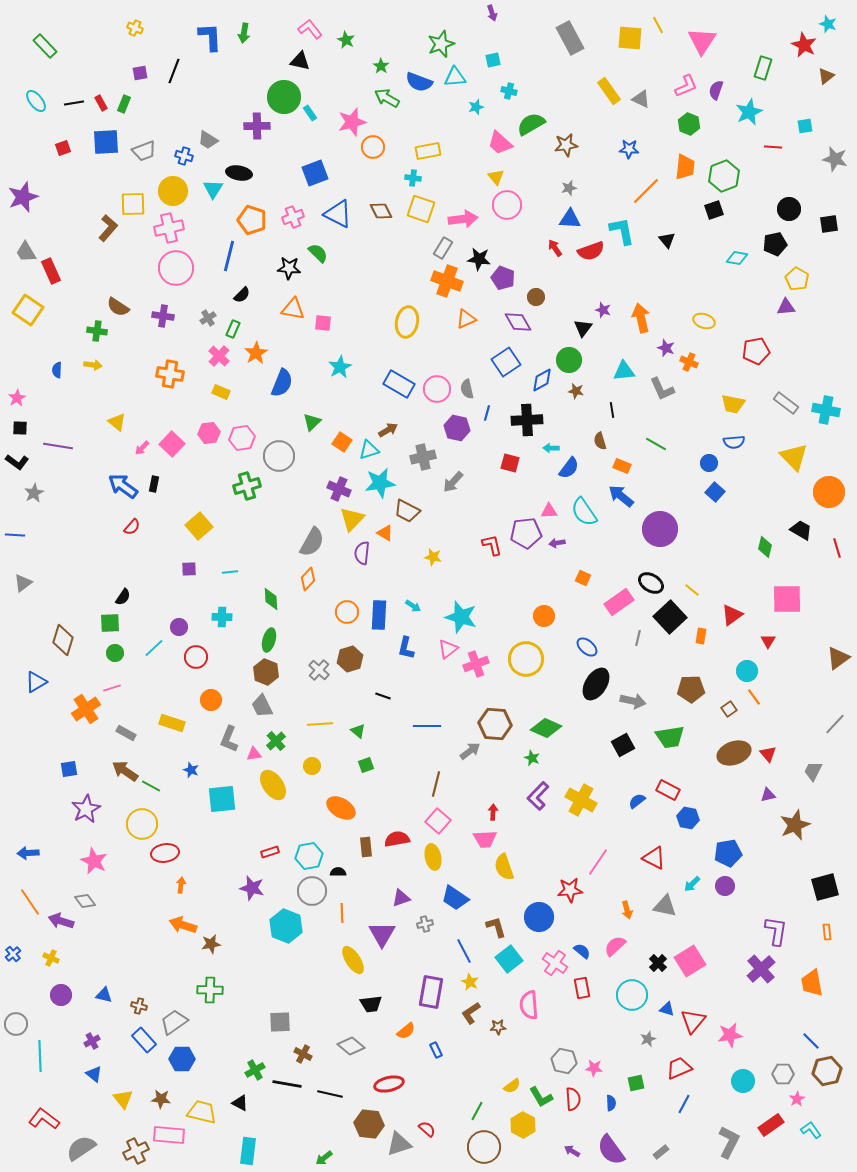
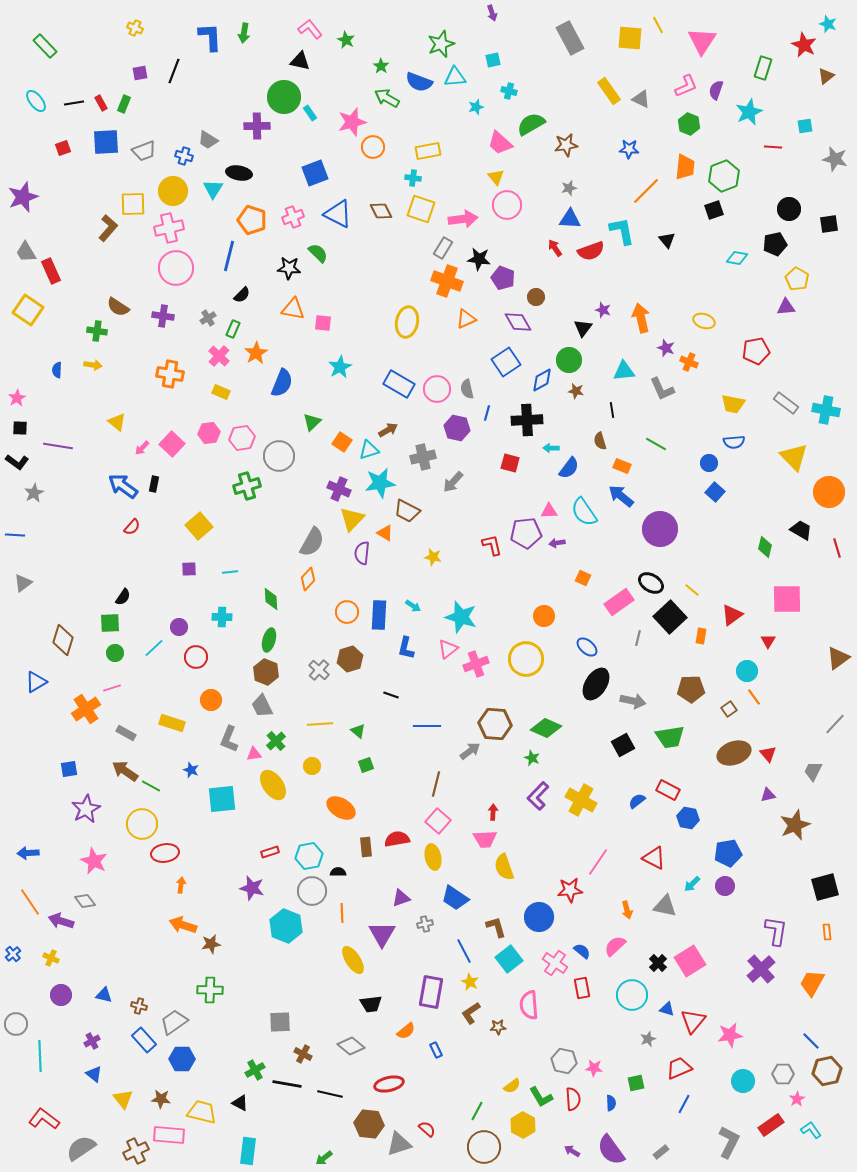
black line at (383, 696): moved 8 px right, 1 px up
orange trapezoid at (812, 983): rotated 40 degrees clockwise
